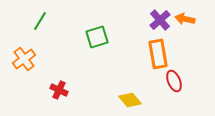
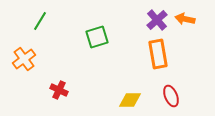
purple cross: moved 3 px left
red ellipse: moved 3 px left, 15 px down
yellow diamond: rotated 50 degrees counterclockwise
